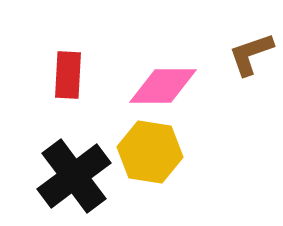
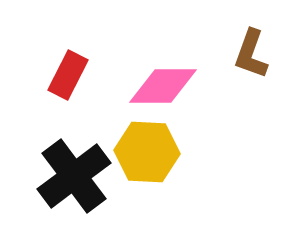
brown L-shape: rotated 51 degrees counterclockwise
red rectangle: rotated 24 degrees clockwise
yellow hexagon: moved 3 px left; rotated 6 degrees counterclockwise
